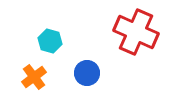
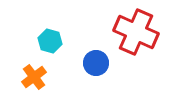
blue circle: moved 9 px right, 10 px up
